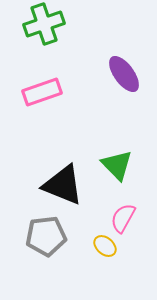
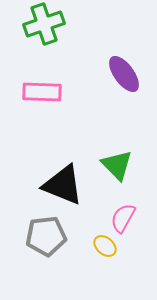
pink rectangle: rotated 21 degrees clockwise
